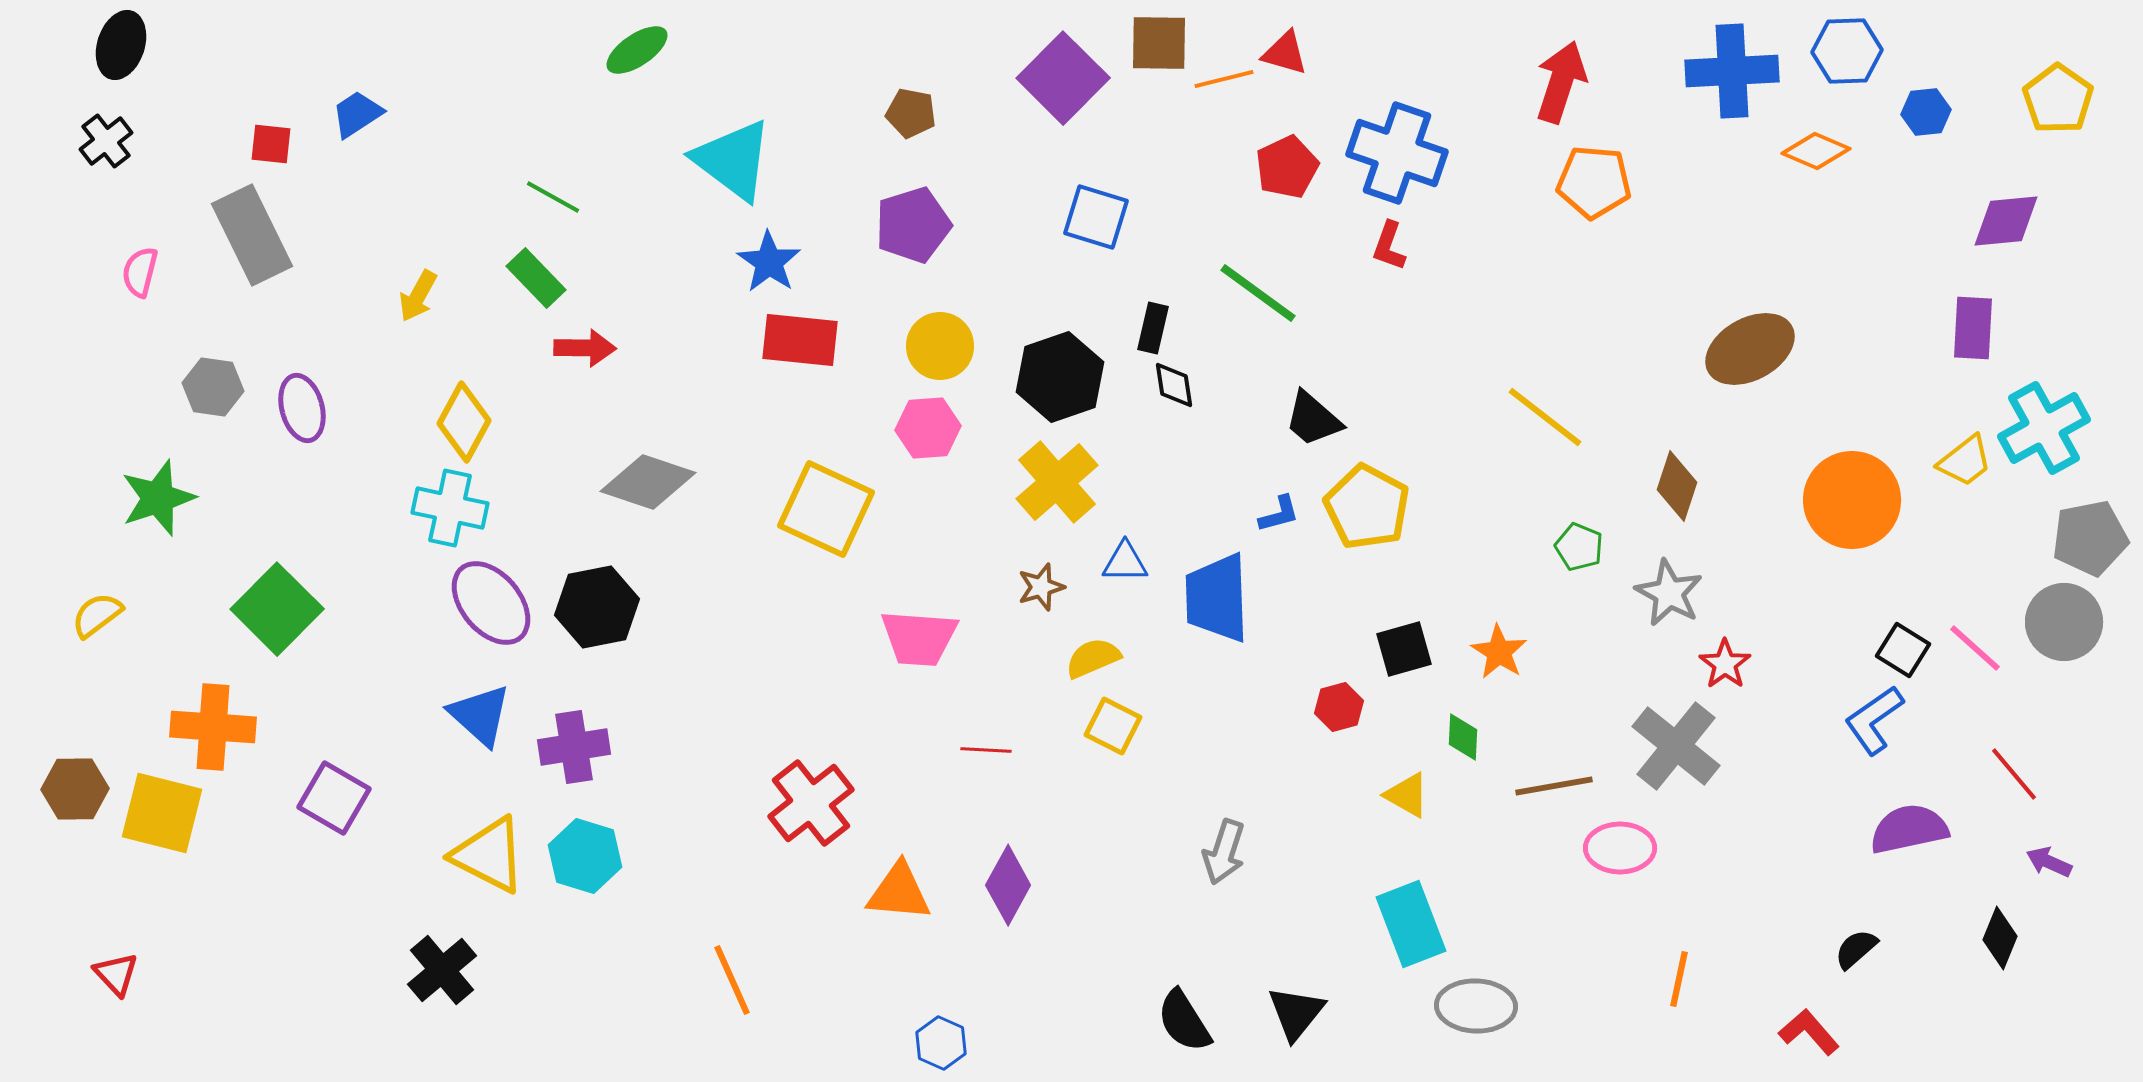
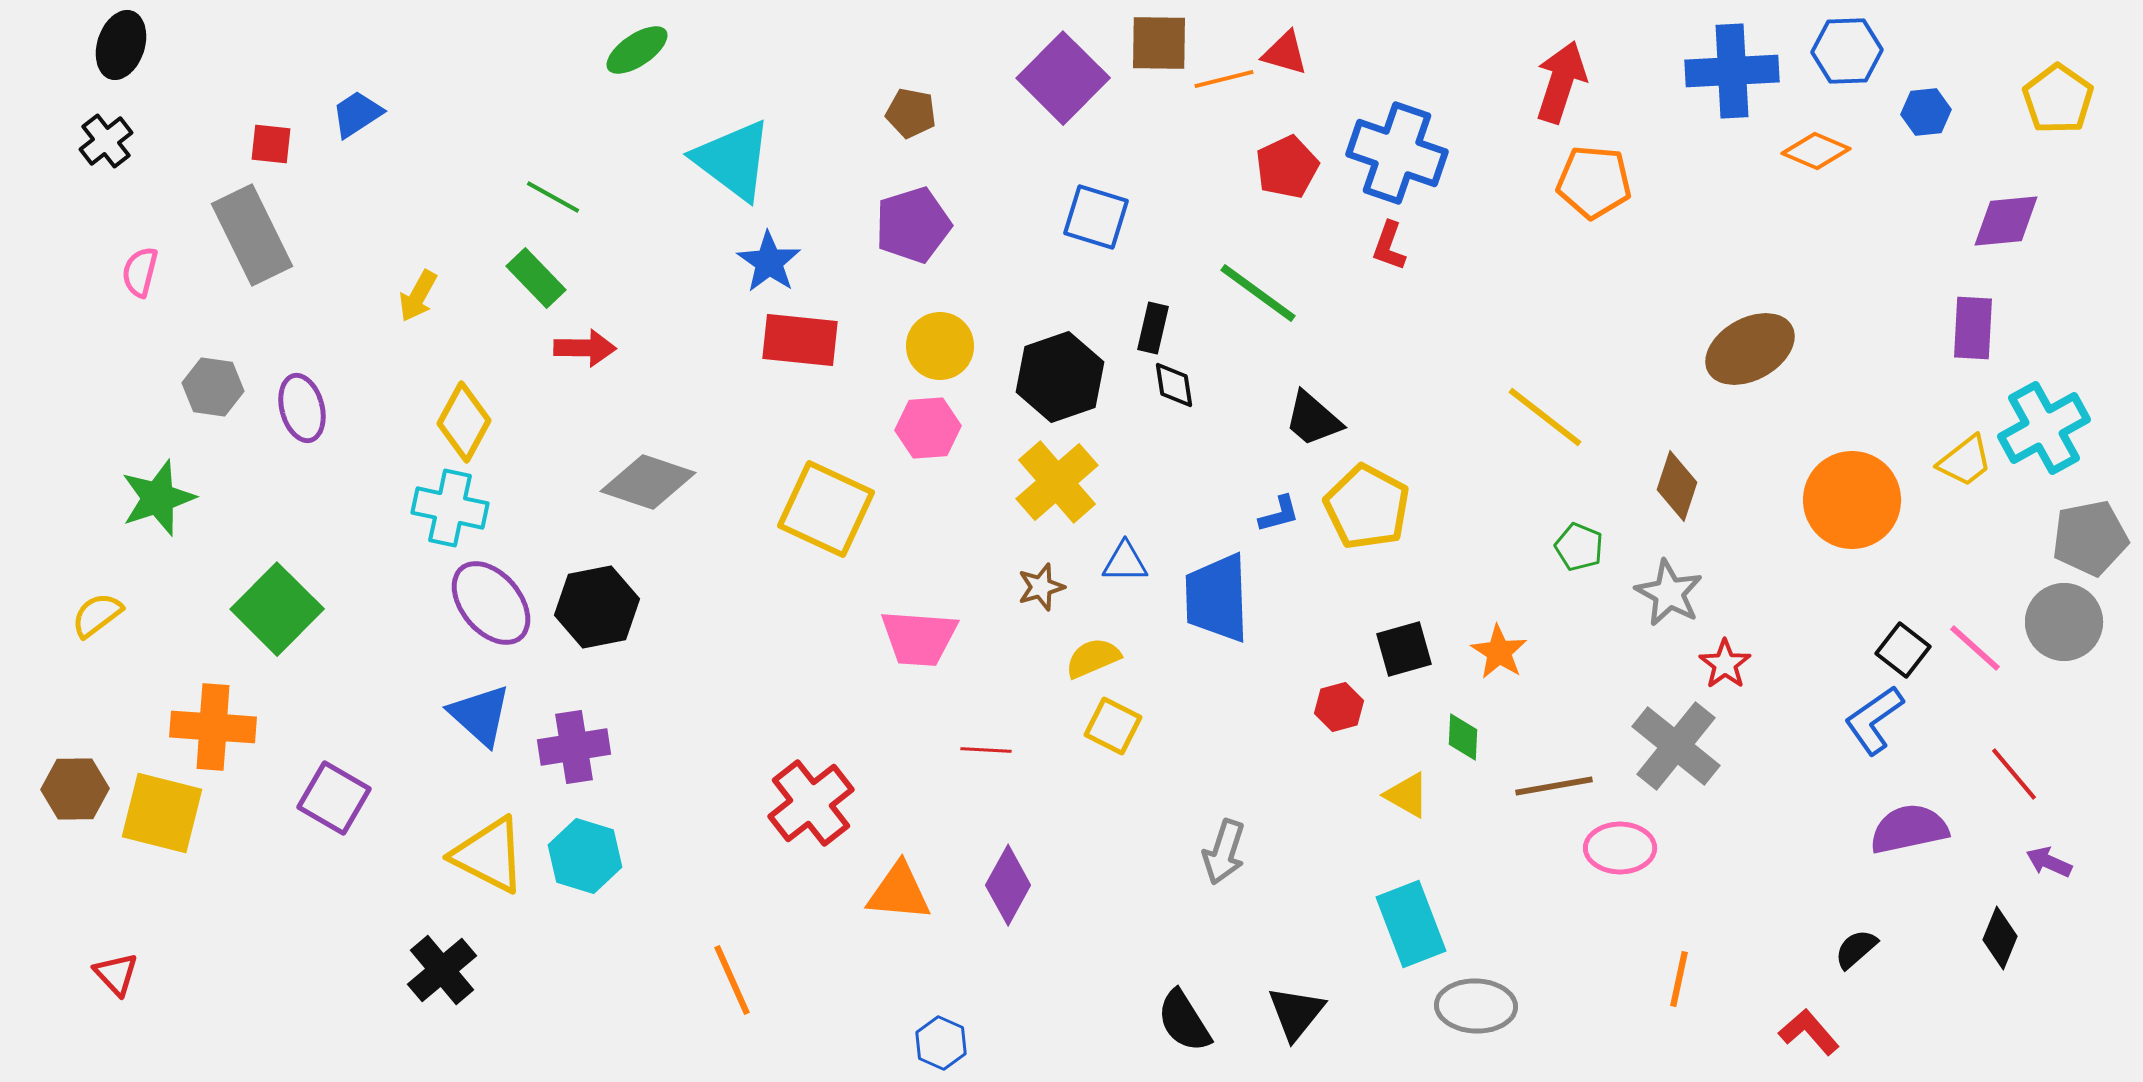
black square at (1903, 650): rotated 6 degrees clockwise
